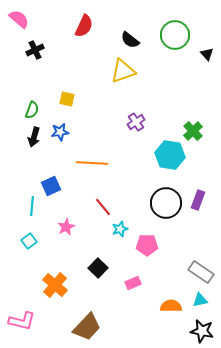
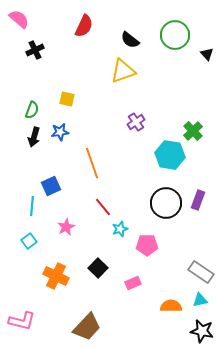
orange line: rotated 68 degrees clockwise
orange cross: moved 1 px right, 9 px up; rotated 15 degrees counterclockwise
